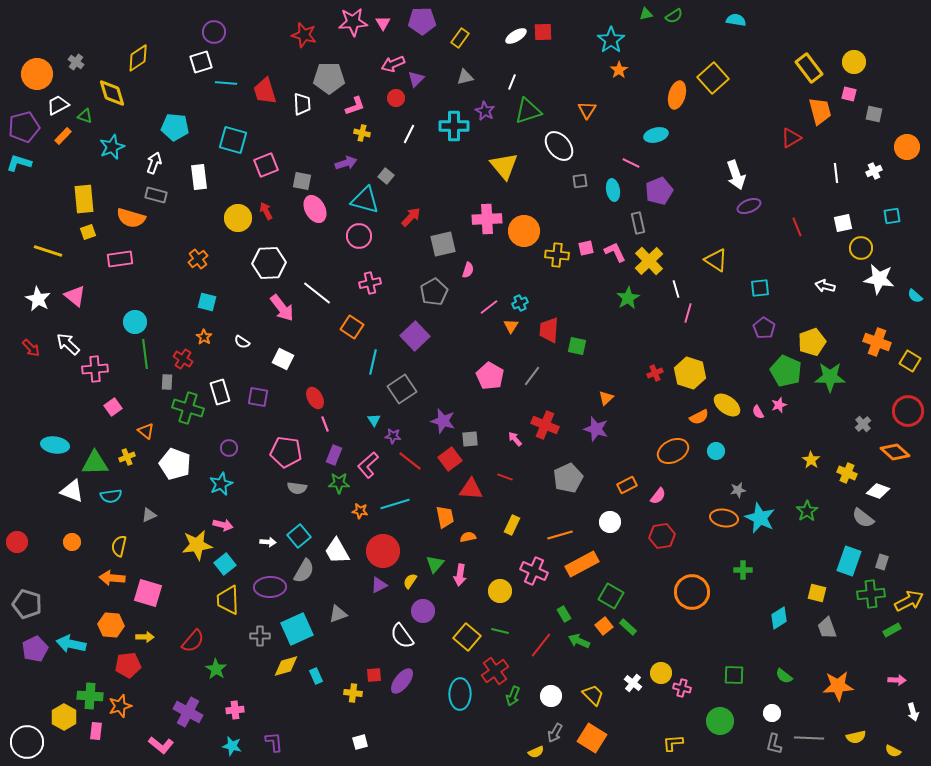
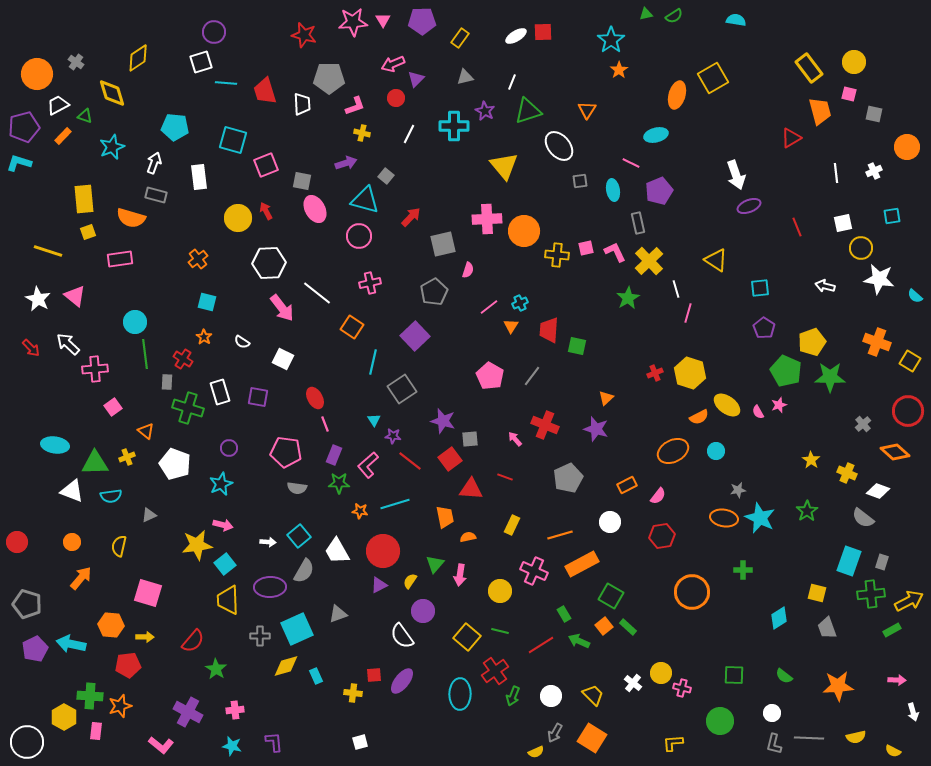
pink triangle at (383, 23): moved 3 px up
yellow square at (713, 78): rotated 12 degrees clockwise
orange arrow at (112, 578): moved 31 px left; rotated 125 degrees clockwise
red line at (541, 645): rotated 20 degrees clockwise
